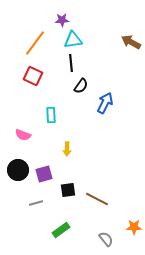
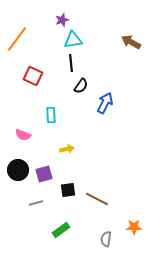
purple star: rotated 16 degrees counterclockwise
orange line: moved 18 px left, 4 px up
yellow arrow: rotated 104 degrees counterclockwise
gray semicircle: rotated 133 degrees counterclockwise
